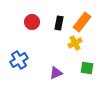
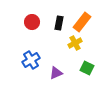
blue cross: moved 12 px right
green square: rotated 16 degrees clockwise
